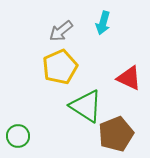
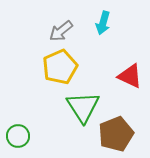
red triangle: moved 1 px right, 2 px up
green triangle: moved 3 px left, 1 px down; rotated 24 degrees clockwise
